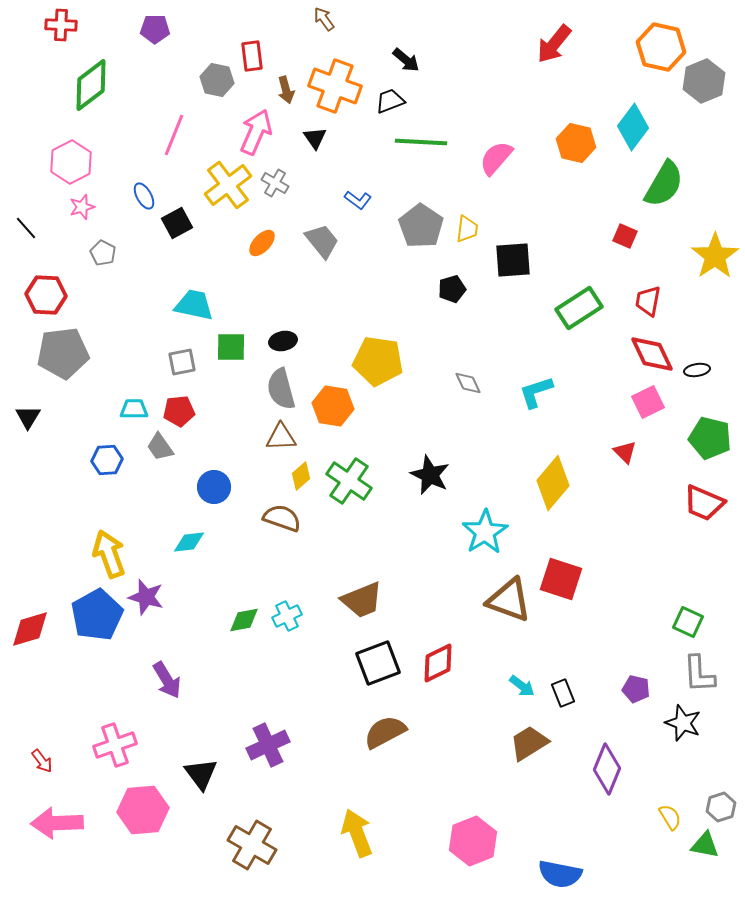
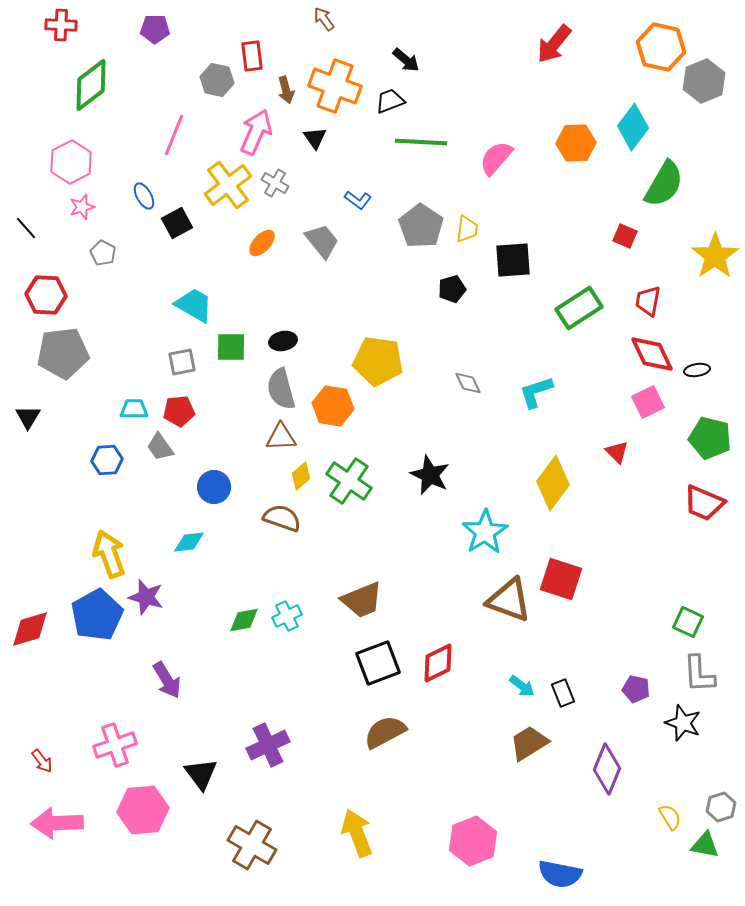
orange hexagon at (576, 143): rotated 15 degrees counterclockwise
cyan trapezoid at (194, 305): rotated 18 degrees clockwise
red triangle at (625, 452): moved 8 px left
yellow diamond at (553, 483): rotated 4 degrees counterclockwise
